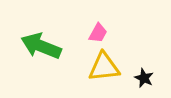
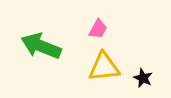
pink trapezoid: moved 4 px up
black star: moved 1 px left
